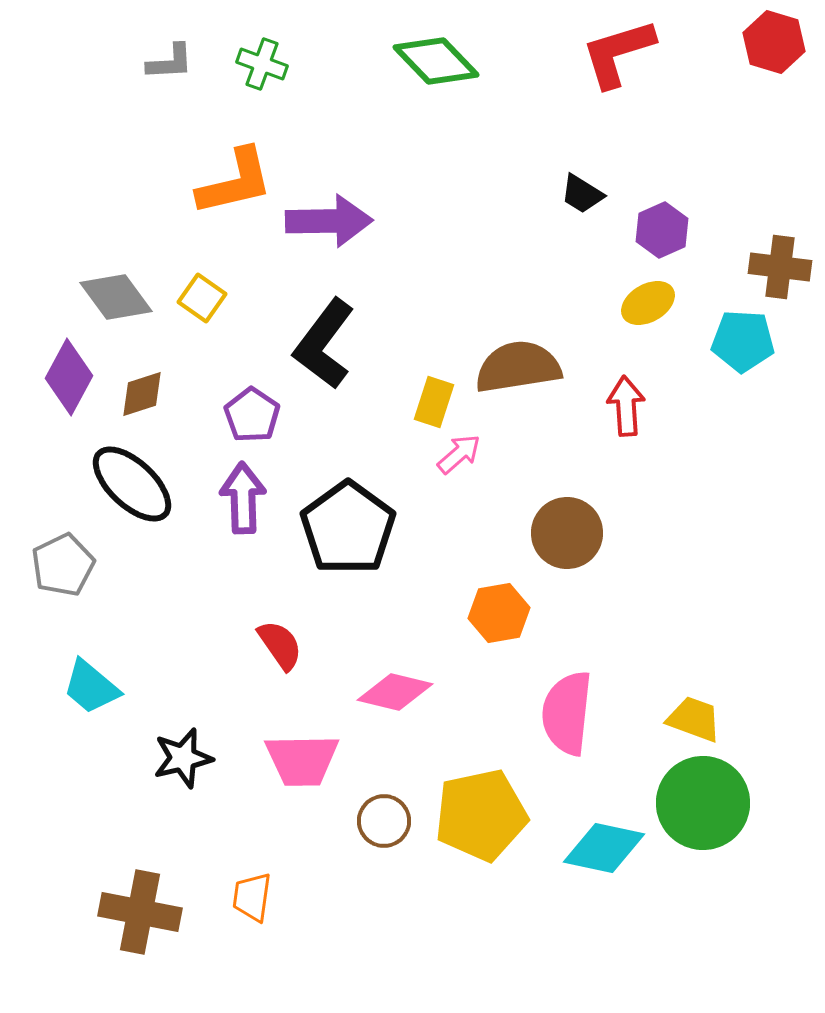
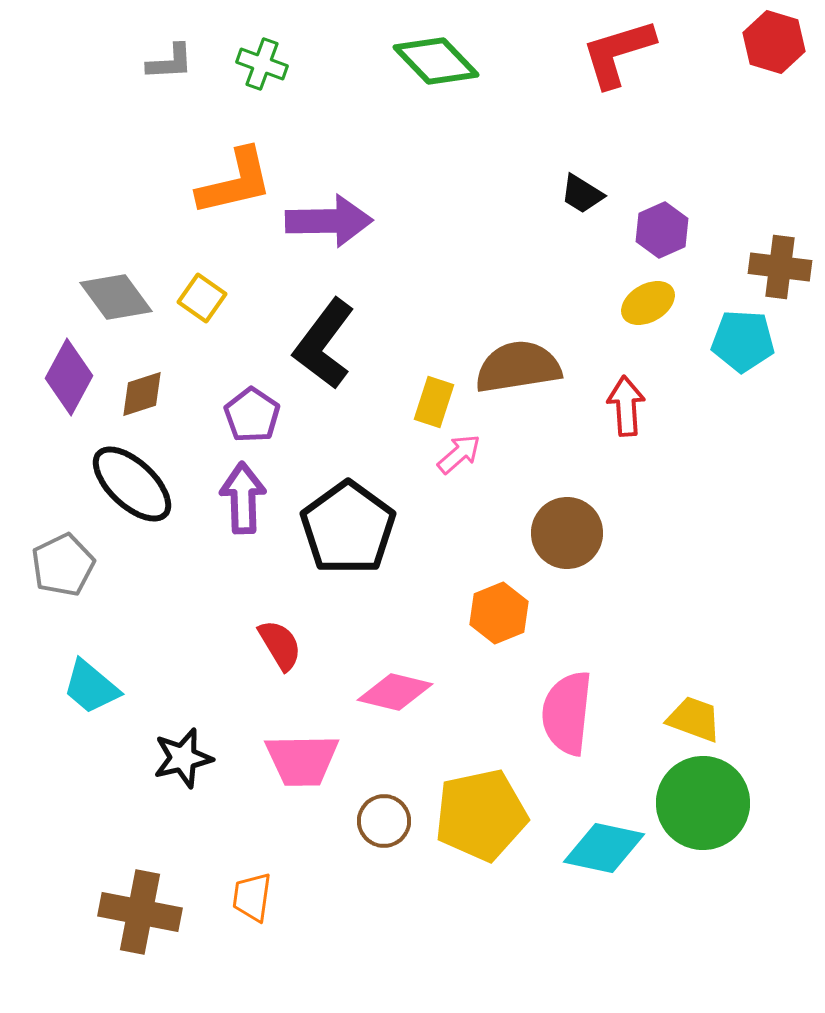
orange hexagon at (499, 613): rotated 12 degrees counterclockwise
red semicircle at (280, 645): rotated 4 degrees clockwise
